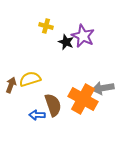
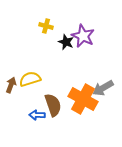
gray arrow: rotated 20 degrees counterclockwise
